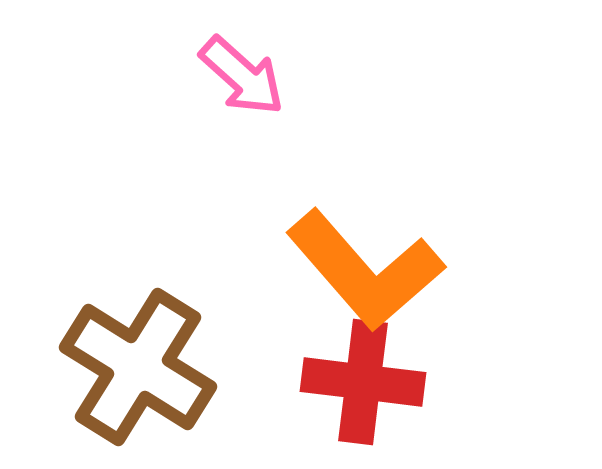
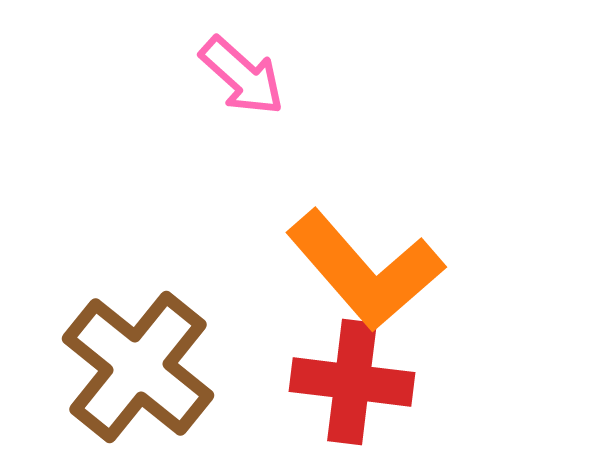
brown cross: rotated 7 degrees clockwise
red cross: moved 11 px left
